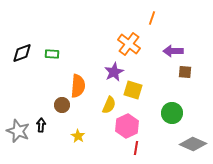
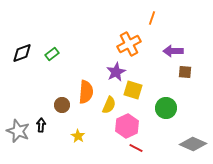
orange cross: rotated 25 degrees clockwise
green rectangle: rotated 40 degrees counterclockwise
purple star: moved 2 px right
orange semicircle: moved 8 px right, 6 px down
green circle: moved 6 px left, 5 px up
red line: rotated 72 degrees counterclockwise
